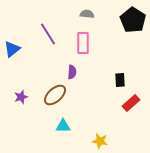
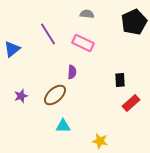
black pentagon: moved 1 px right, 2 px down; rotated 15 degrees clockwise
pink rectangle: rotated 65 degrees counterclockwise
purple star: moved 1 px up
